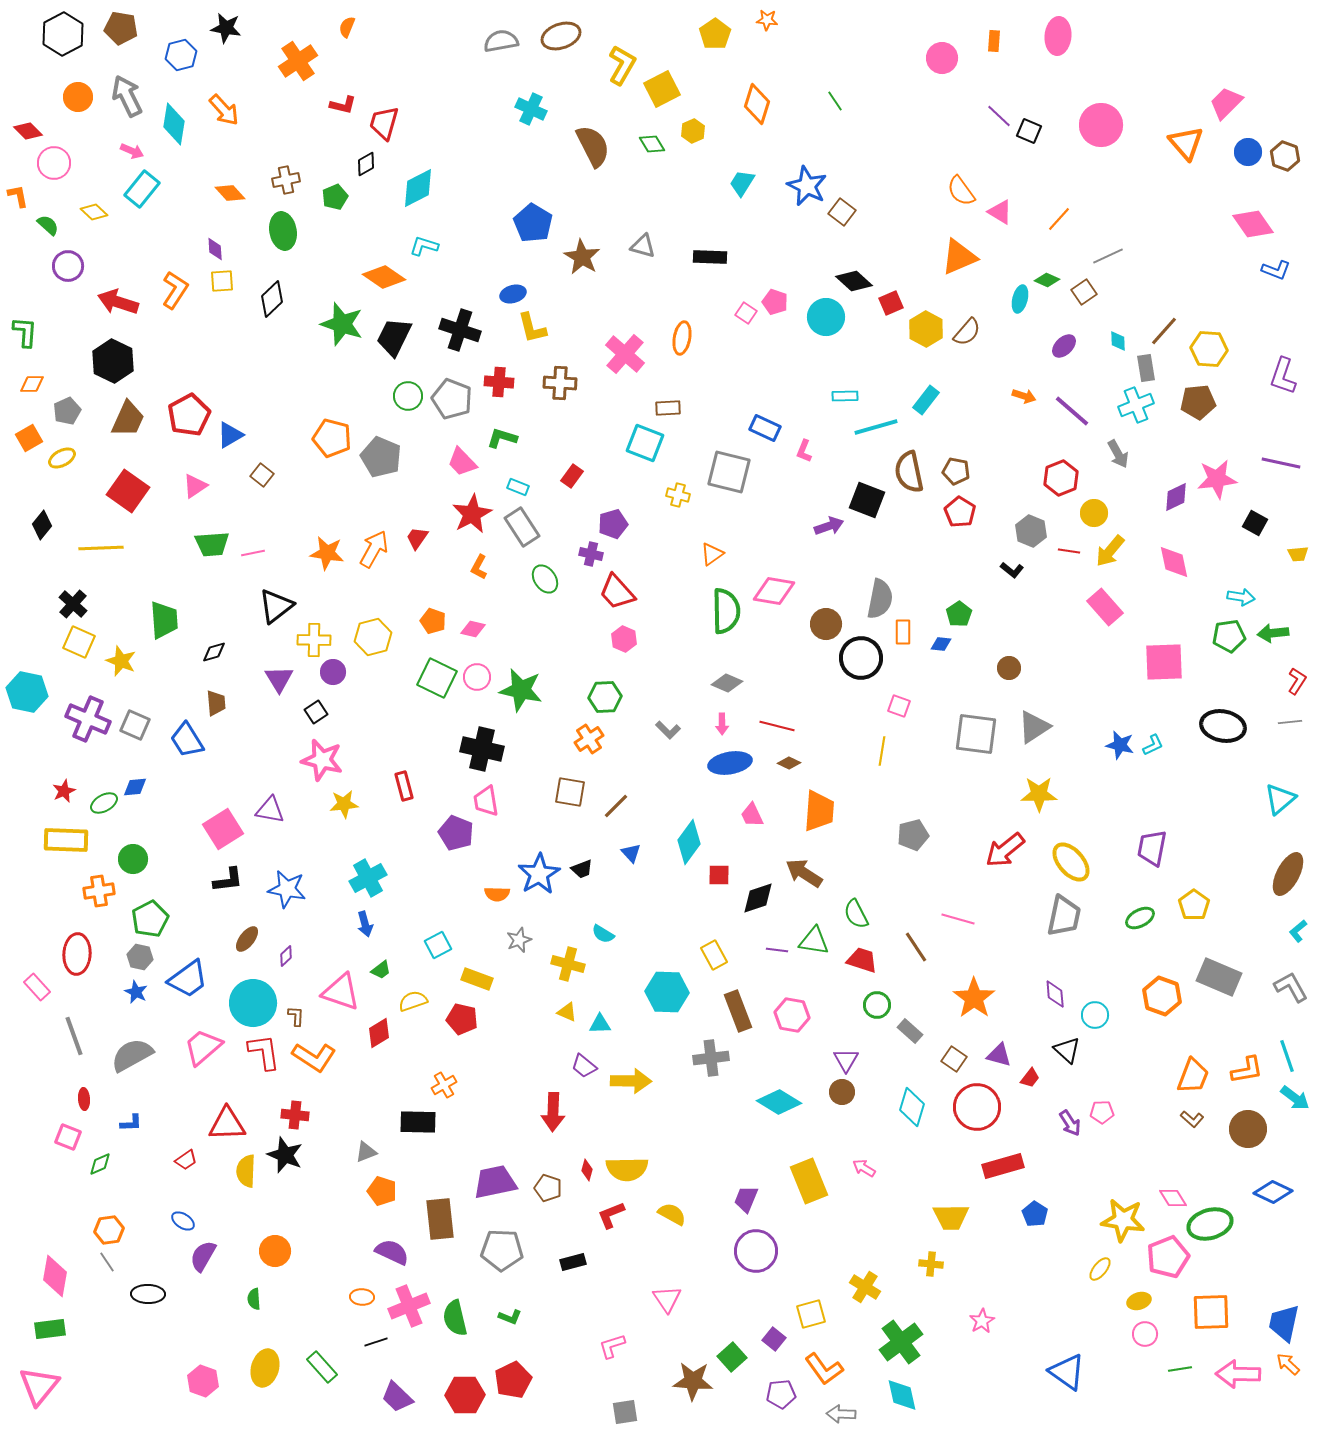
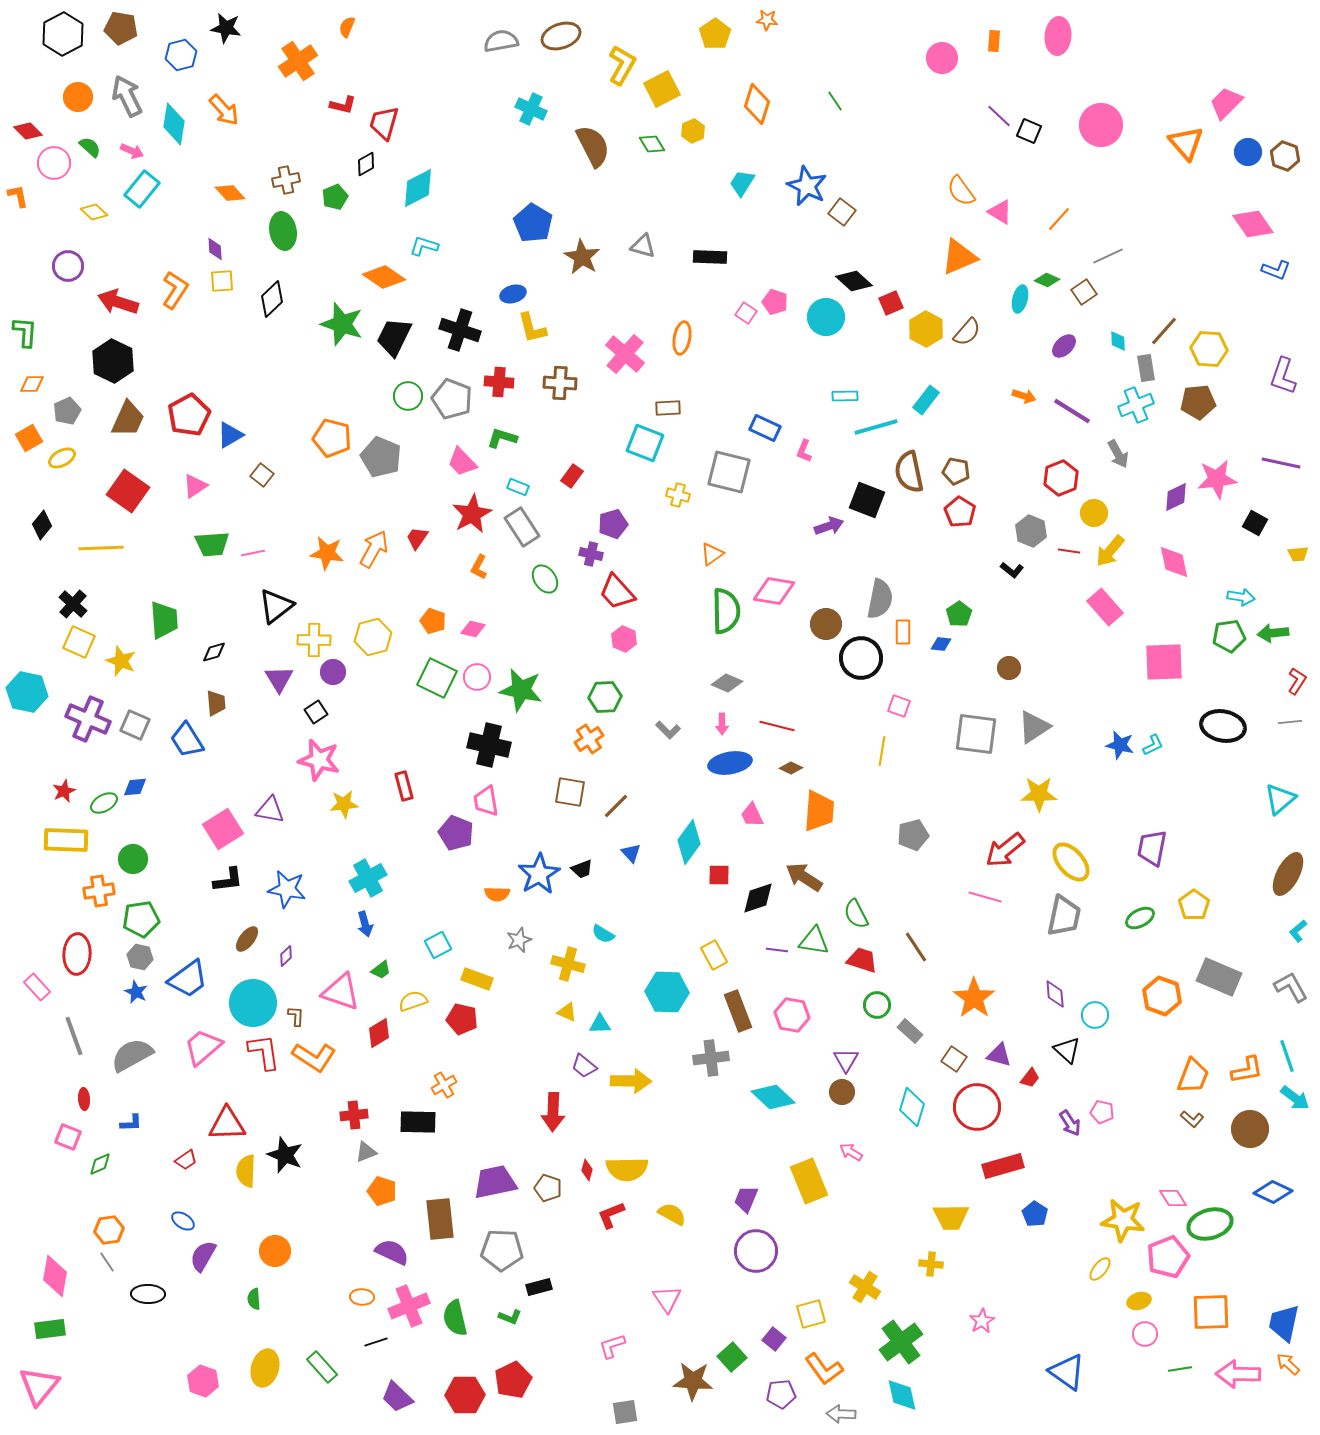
green semicircle at (48, 225): moved 42 px right, 78 px up
purple line at (1072, 411): rotated 9 degrees counterclockwise
black cross at (482, 749): moved 7 px right, 4 px up
pink star at (322, 760): moved 3 px left
brown diamond at (789, 763): moved 2 px right, 5 px down
brown arrow at (804, 873): moved 4 px down
green pentagon at (150, 919): moved 9 px left; rotated 18 degrees clockwise
pink line at (958, 919): moved 27 px right, 22 px up
cyan diamond at (779, 1102): moved 6 px left, 5 px up; rotated 12 degrees clockwise
pink pentagon at (1102, 1112): rotated 15 degrees clockwise
red cross at (295, 1115): moved 59 px right; rotated 12 degrees counterclockwise
brown circle at (1248, 1129): moved 2 px right
pink arrow at (864, 1168): moved 13 px left, 16 px up
black rectangle at (573, 1262): moved 34 px left, 25 px down
